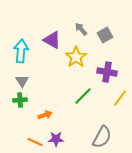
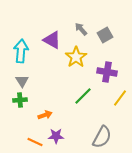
purple star: moved 3 px up
